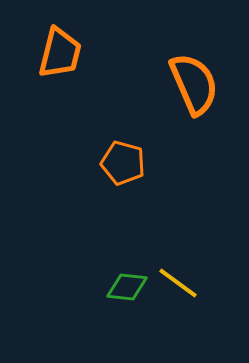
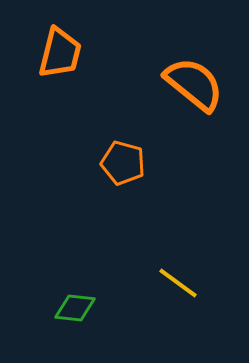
orange semicircle: rotated 28 degrees counterclockwise
green diamond: moved 52 px left, 21 px down
